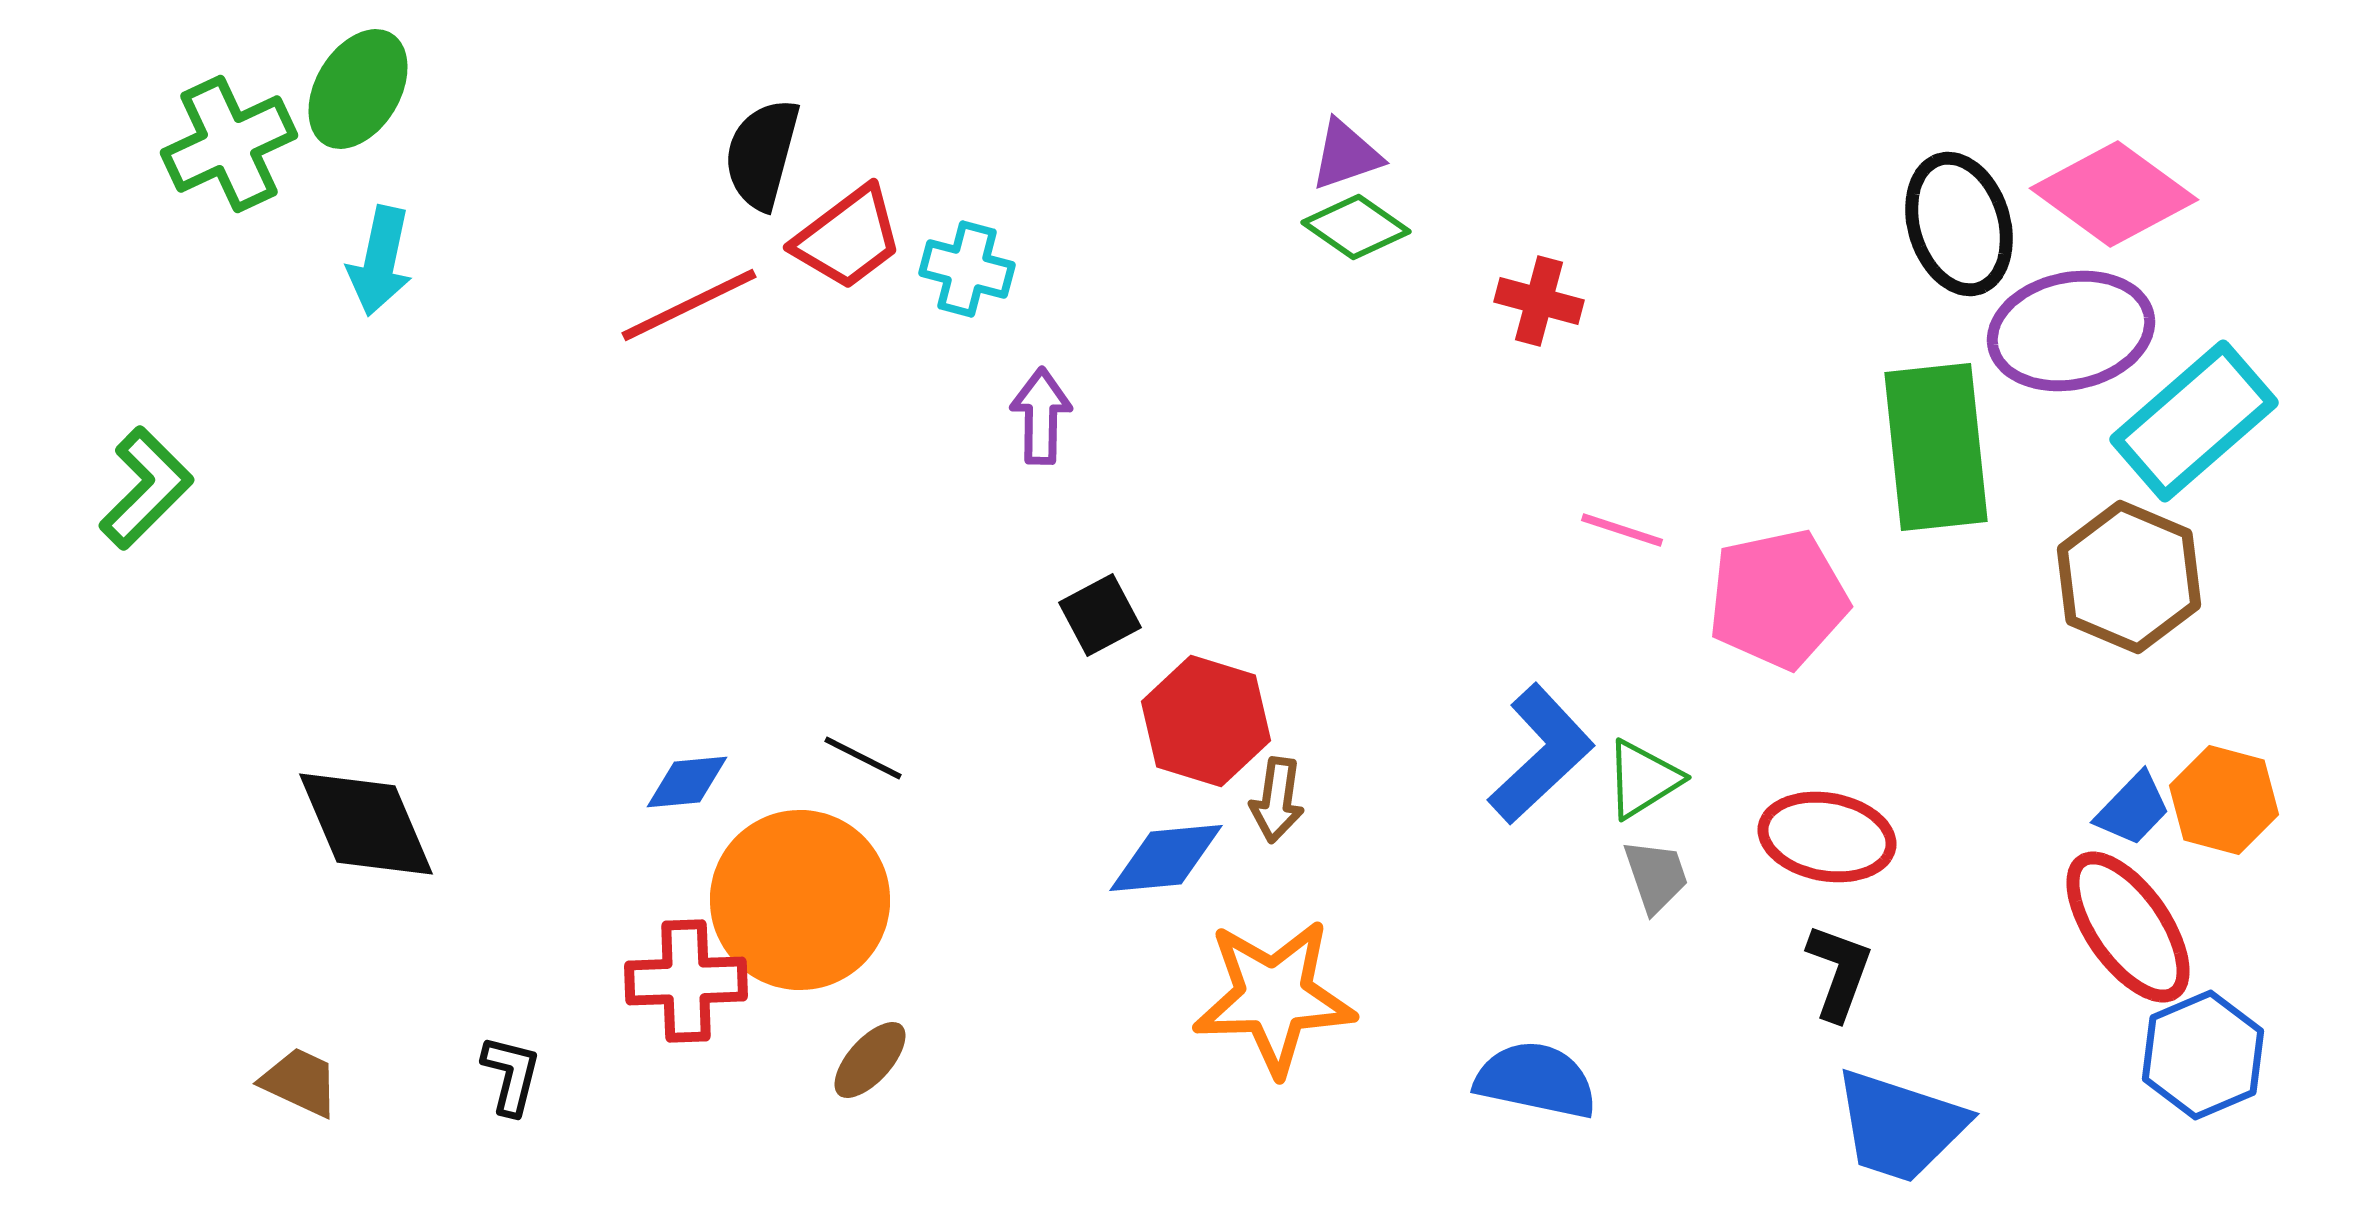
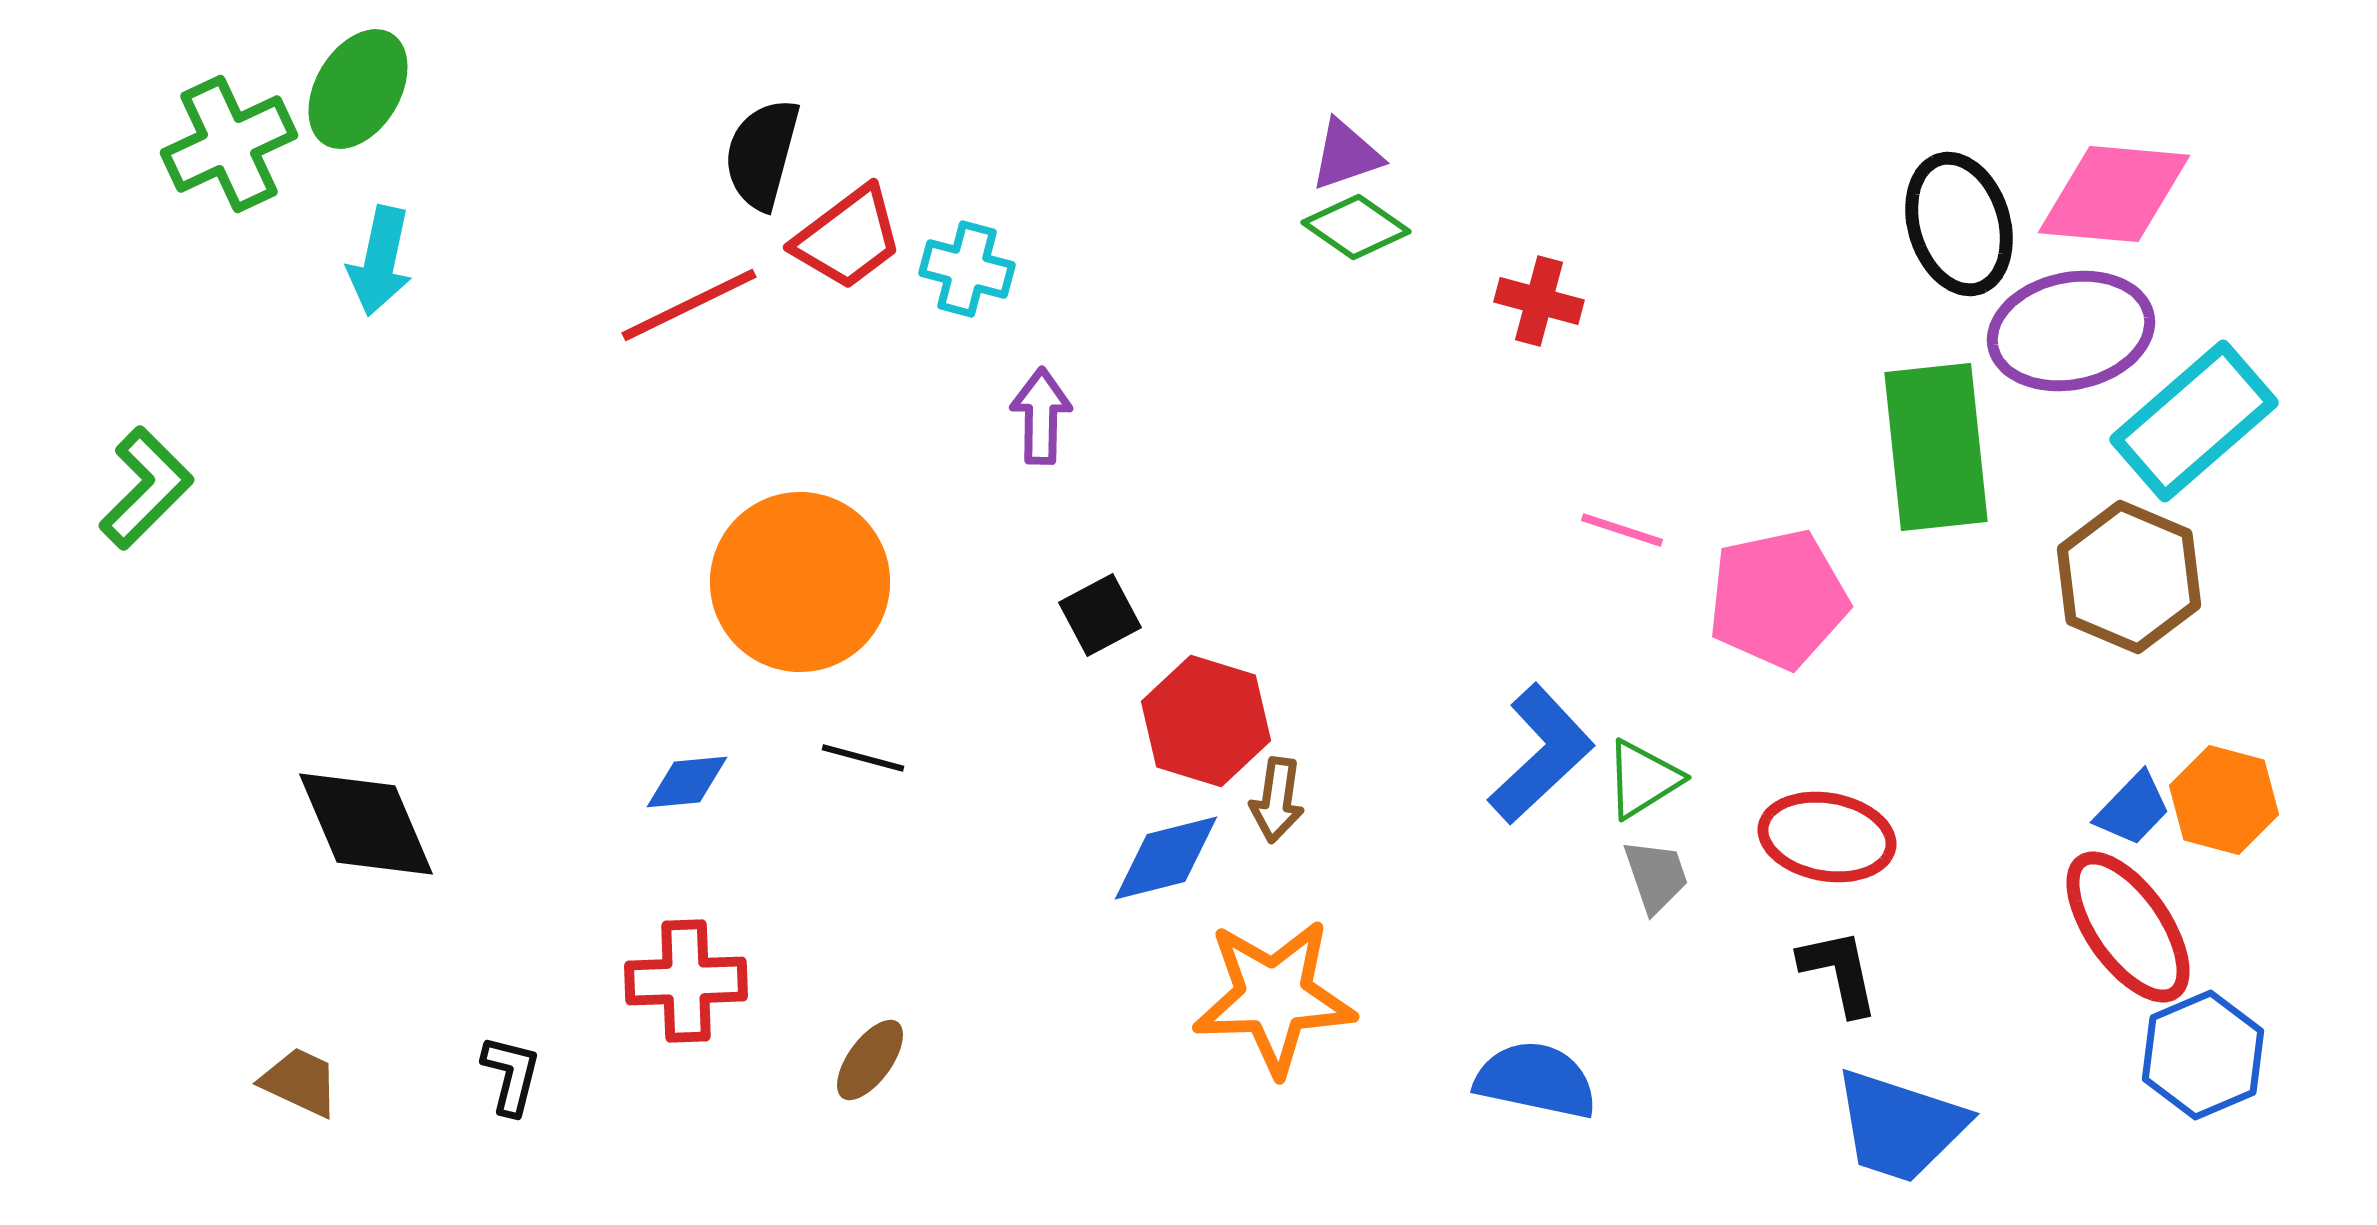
pink diamond at (2114, 194): rotated 31 degrees counterclockwise
black line at (863, 758): rotated 12 degrees counterclockwise
blue diamond at (1166, 858): rotated 9 degrees counterclockwise
orange circle at (800, 900): moved 318 px up
black L-shape at (1839, 972): rotated 32 degrees counterclockwise
brown ellipse at (870, 1060): rotated 6 degrees counterclockwise
